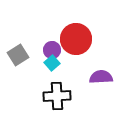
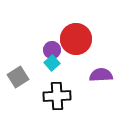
gray square: moved 22 px down
purple semicircle: moved 2 px up
